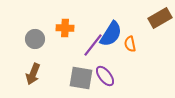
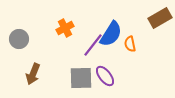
orange cross: rotated 30 degrees counterclockwise
gray circle: moved 16 px left
gray square: rotated 10 degrees counterclockwise
